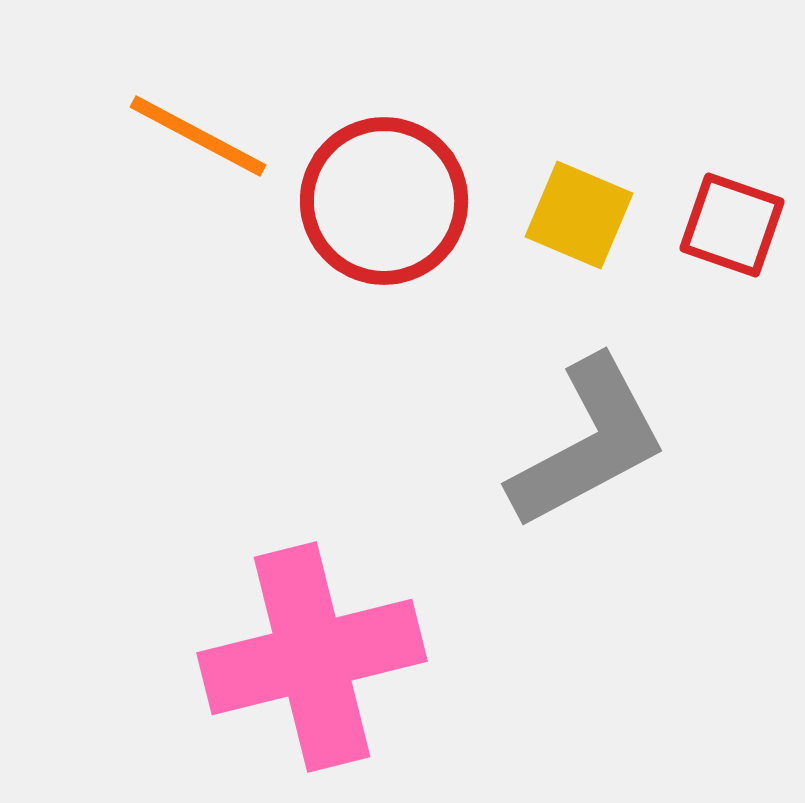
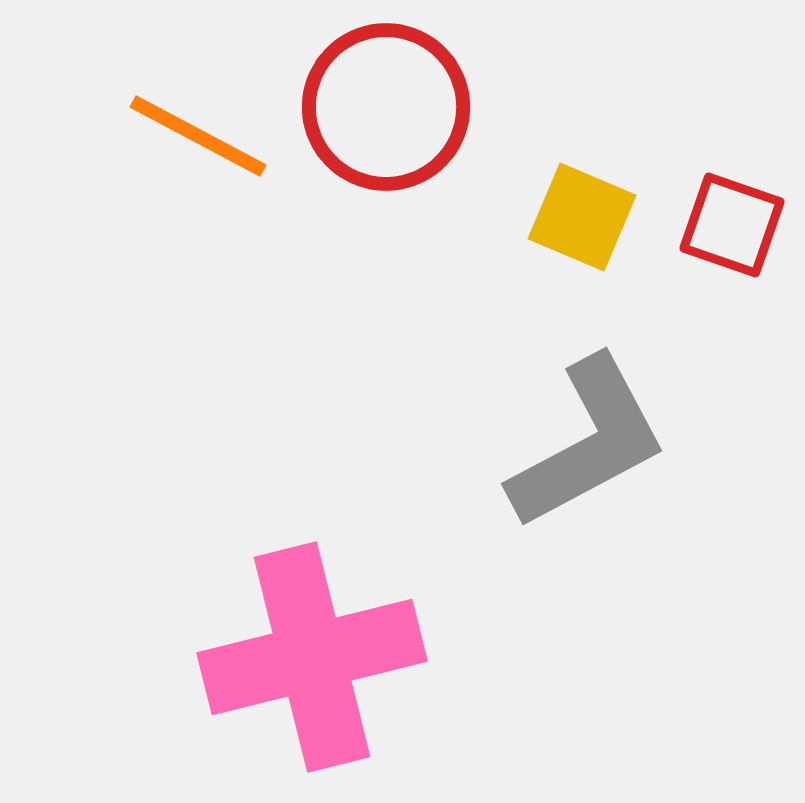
red circle: moved 2 px right, 94 px up
yellow square: moved 3 px right, 2 px down
